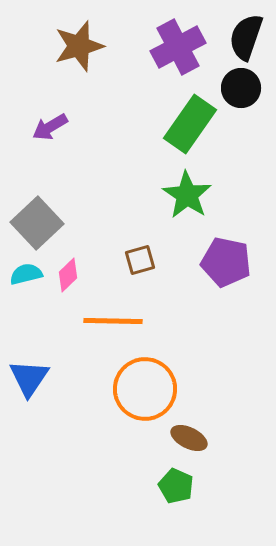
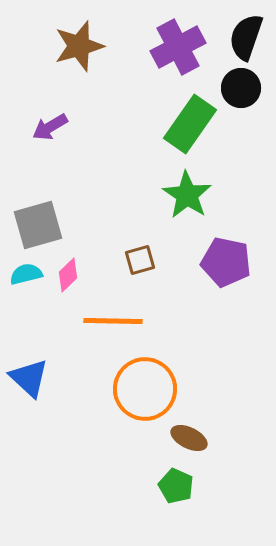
gray square: moved 1 px right, 2 px down; rotated 27 degrees clockwise
blue triangle: rotated 21 degrees counterclockwise
